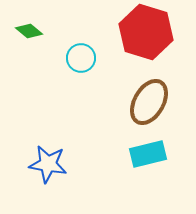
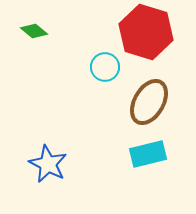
green diamond: moved 5 px right
cyan circle: moved 24 px right, 9 px down
blue star: rotated 18 degrees clockwise
